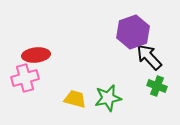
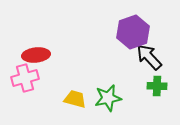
green cross: rotated 18 degrees counterclockwise
